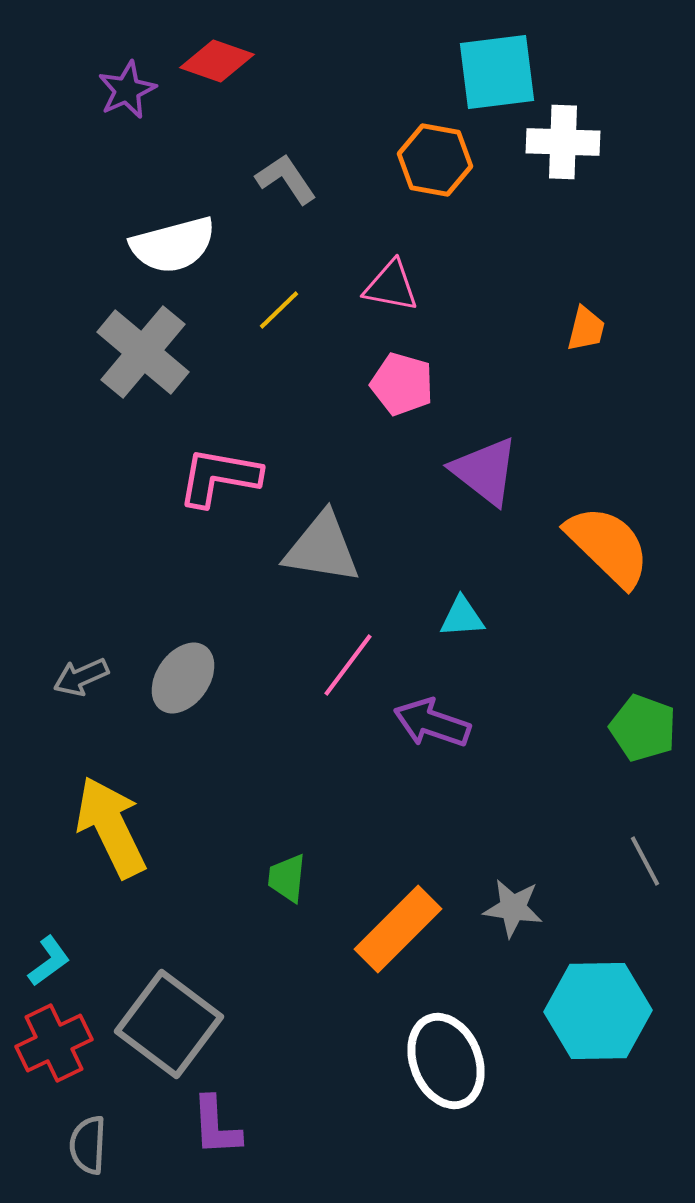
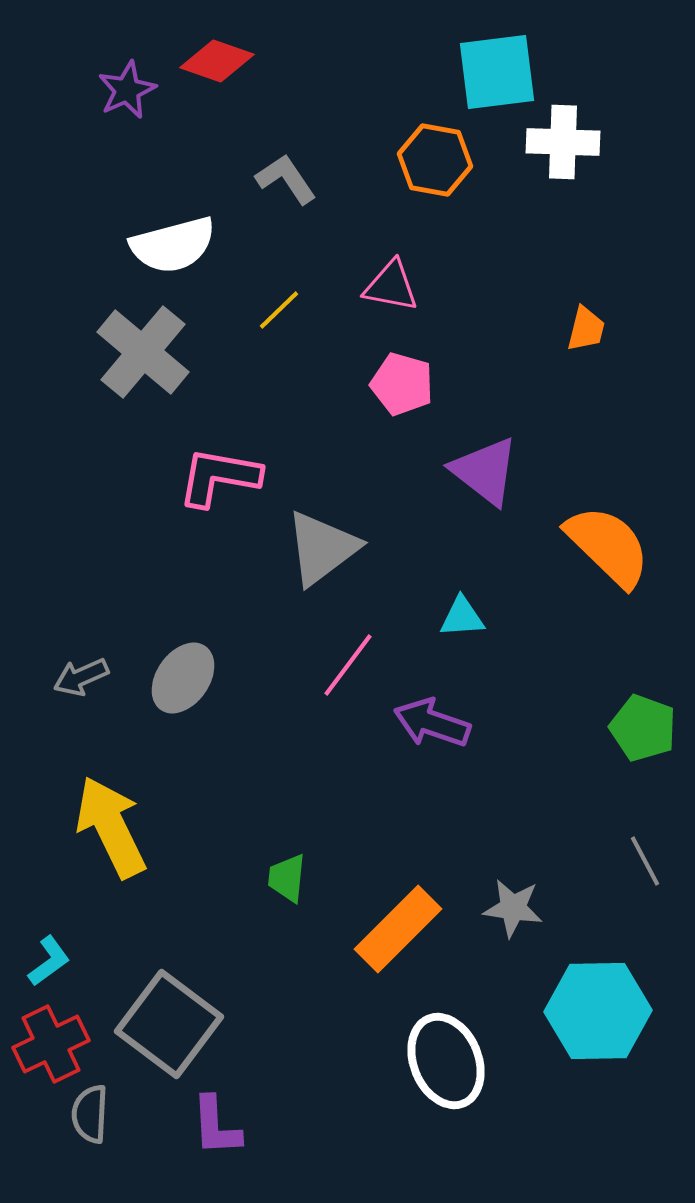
gray triangle: rotated 46 degrees counterclockwise
red cross: moved 3 px left, 1 px down
gray semicircle: moved 2 px right, 31 px up
